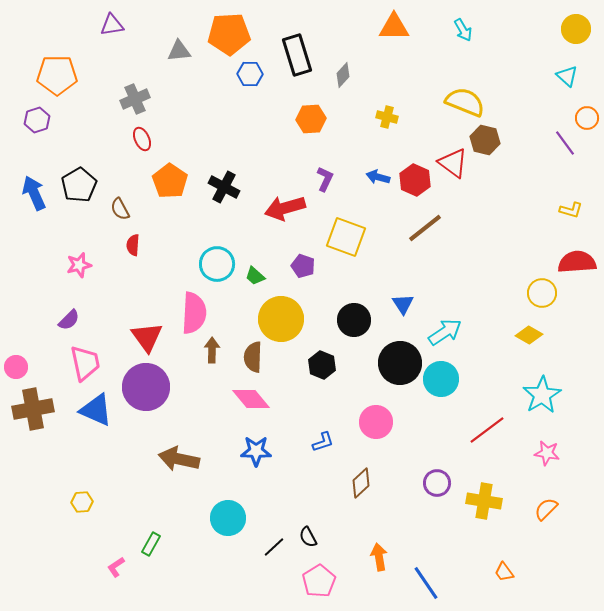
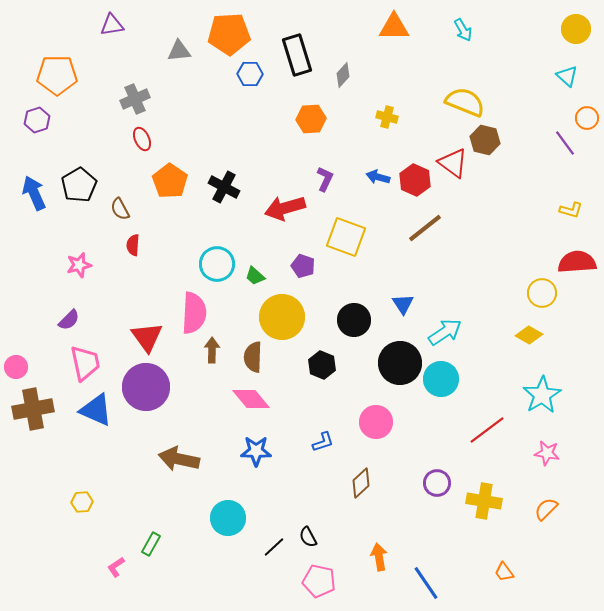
yellow circle at (281, 319): moved 1 px right, 2 px up
pink pentagon at (319, 581): rotated 28 degrees counterclockwise
